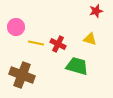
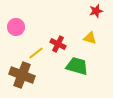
yellow triangle: moved 1 px up
yellow line: moved 10 px down; rotated 49 degrees counterclockwise
